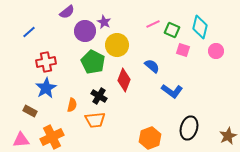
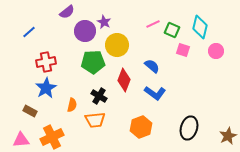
green pentagon: rotated 30 degrees counterclockwise
blue L-shape: moved 17 px left, 2 px down
orange hexagon: moved 9 px left, 11 px up
